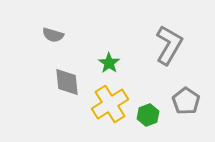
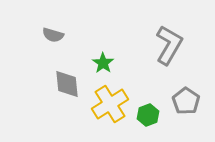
green star: moved 6 px left
gray diamond: moved 2 px down
